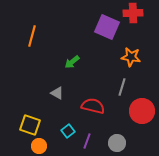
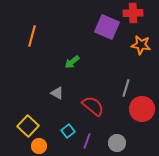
orange star: moved 10 px right, 12 px up
gray line: moved 4 px right, 1 px down
red semicircle: rotated 25 degrees clockwise
red circle: moved 2 px up
yellow square: moved 2 px left, 1 px down; rotated 25 degrees clockwise
